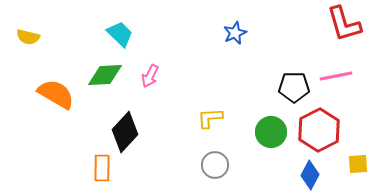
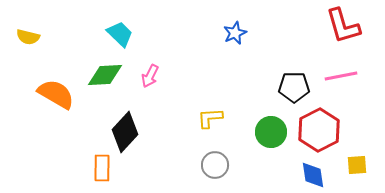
red L-shape: moved 1 px left, 2 px down
pink line: moved 5 px right
yellow square: moved 1 px left, 1 px down
blue diamond: moved 3 px right; rotated 36 degrees counterclockwise
